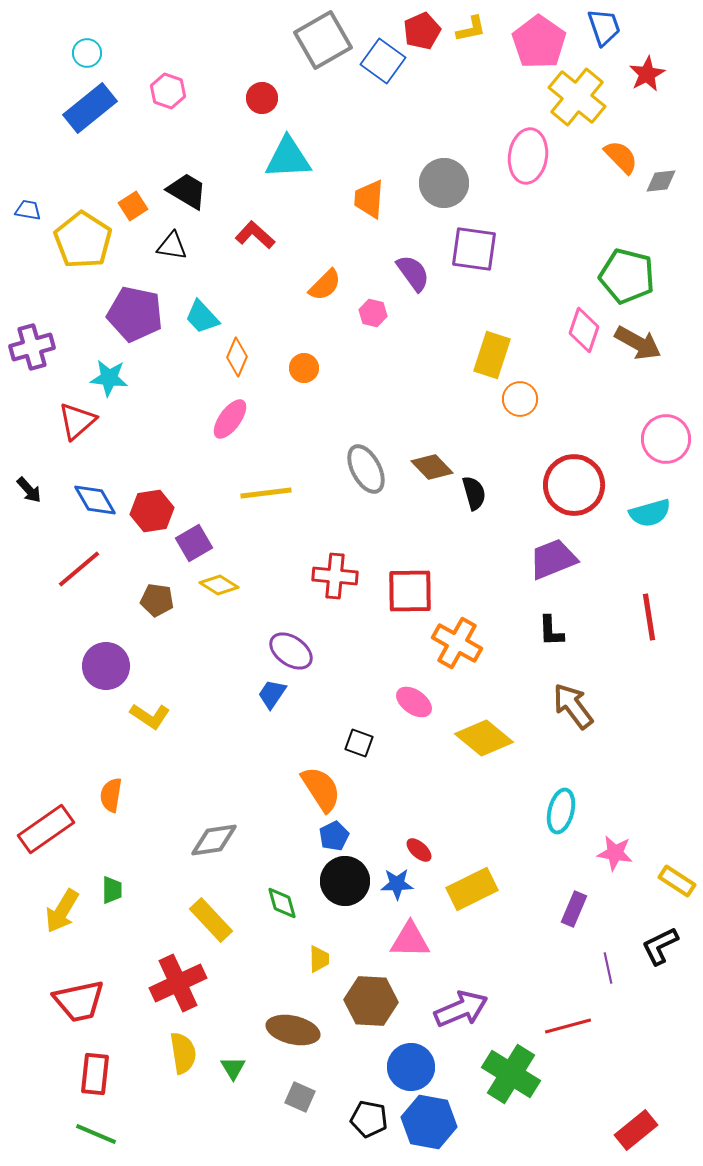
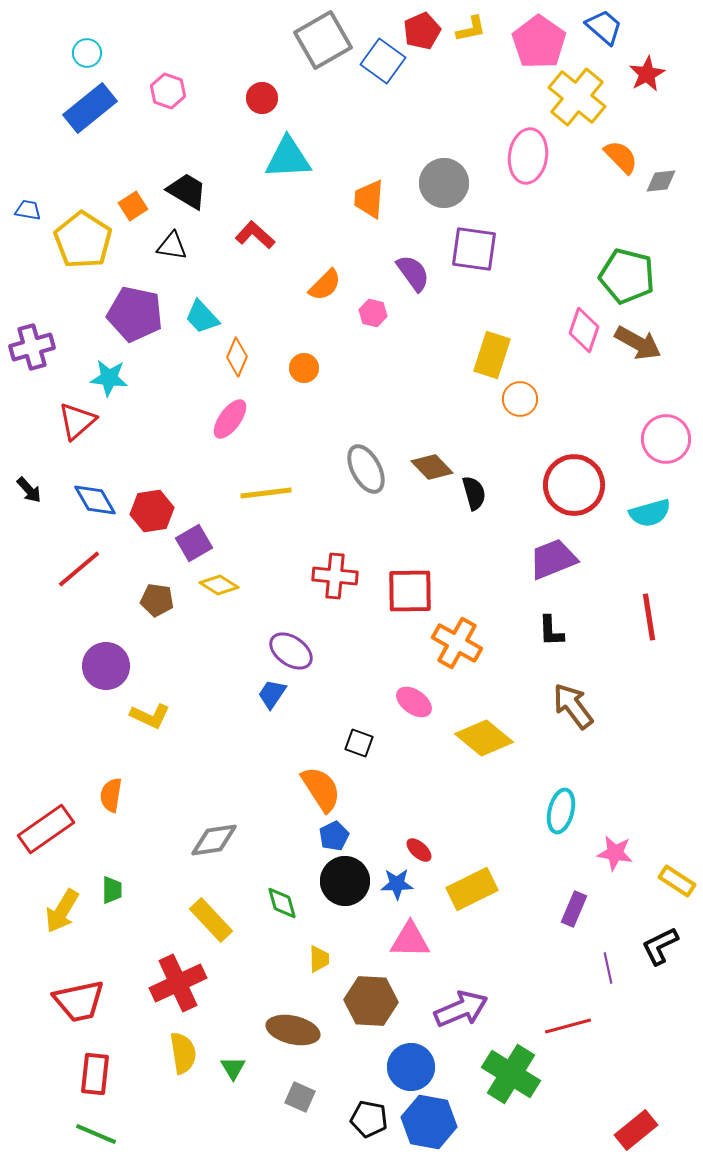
blue trapezoid at (604, 27): rotated 30 degrees counterclockwise
yellow L-shape at (150, 716): rotated 9 degrees counterclockwise
